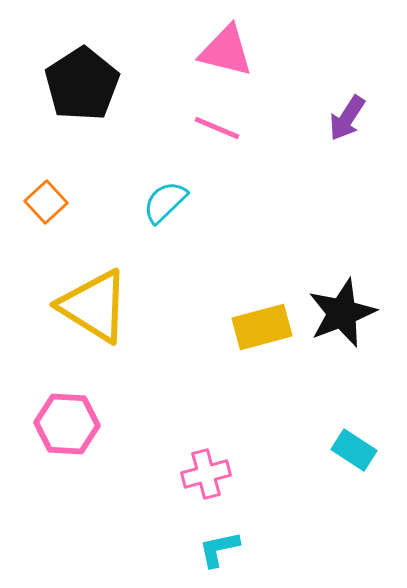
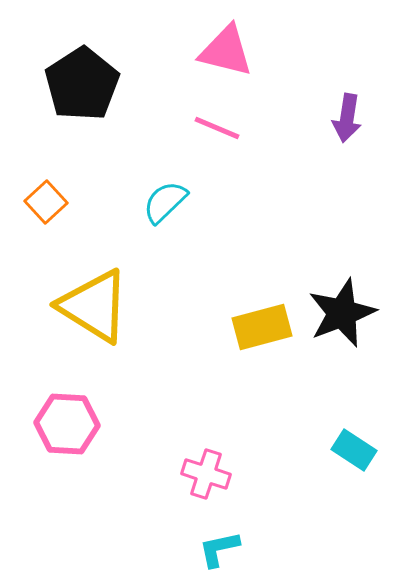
purple arrow: rotated 24 degrees counterclockwise
pink cross: rotated 33 degrees clockwise
